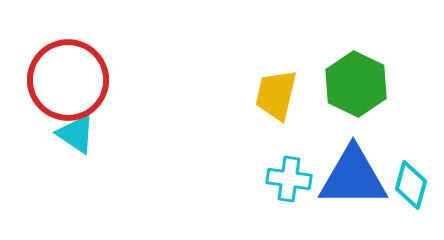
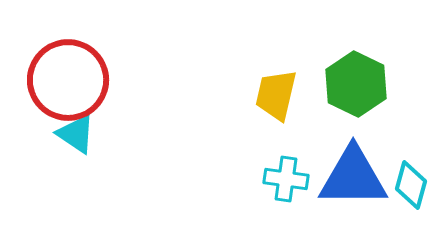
cyan cross: moved 3 px left
